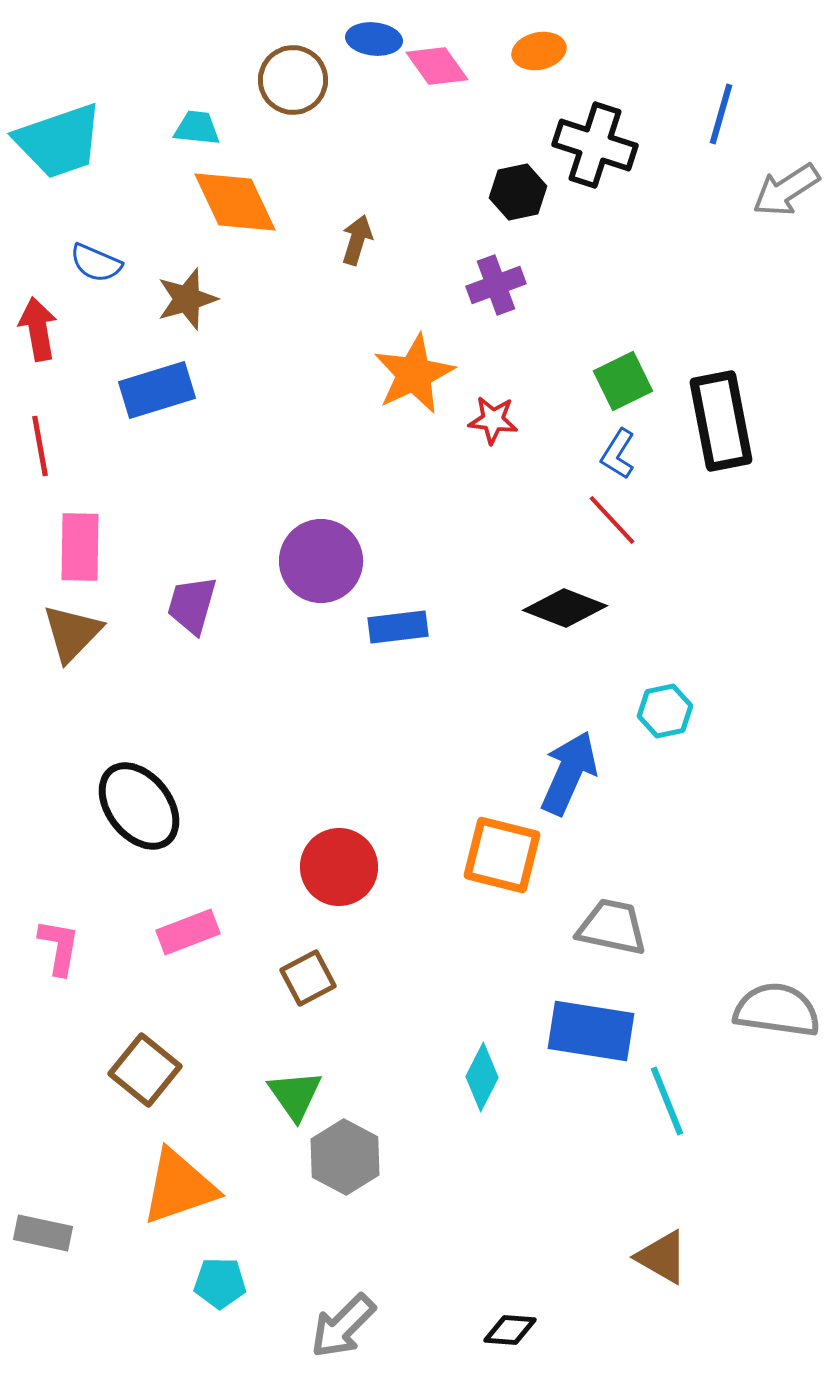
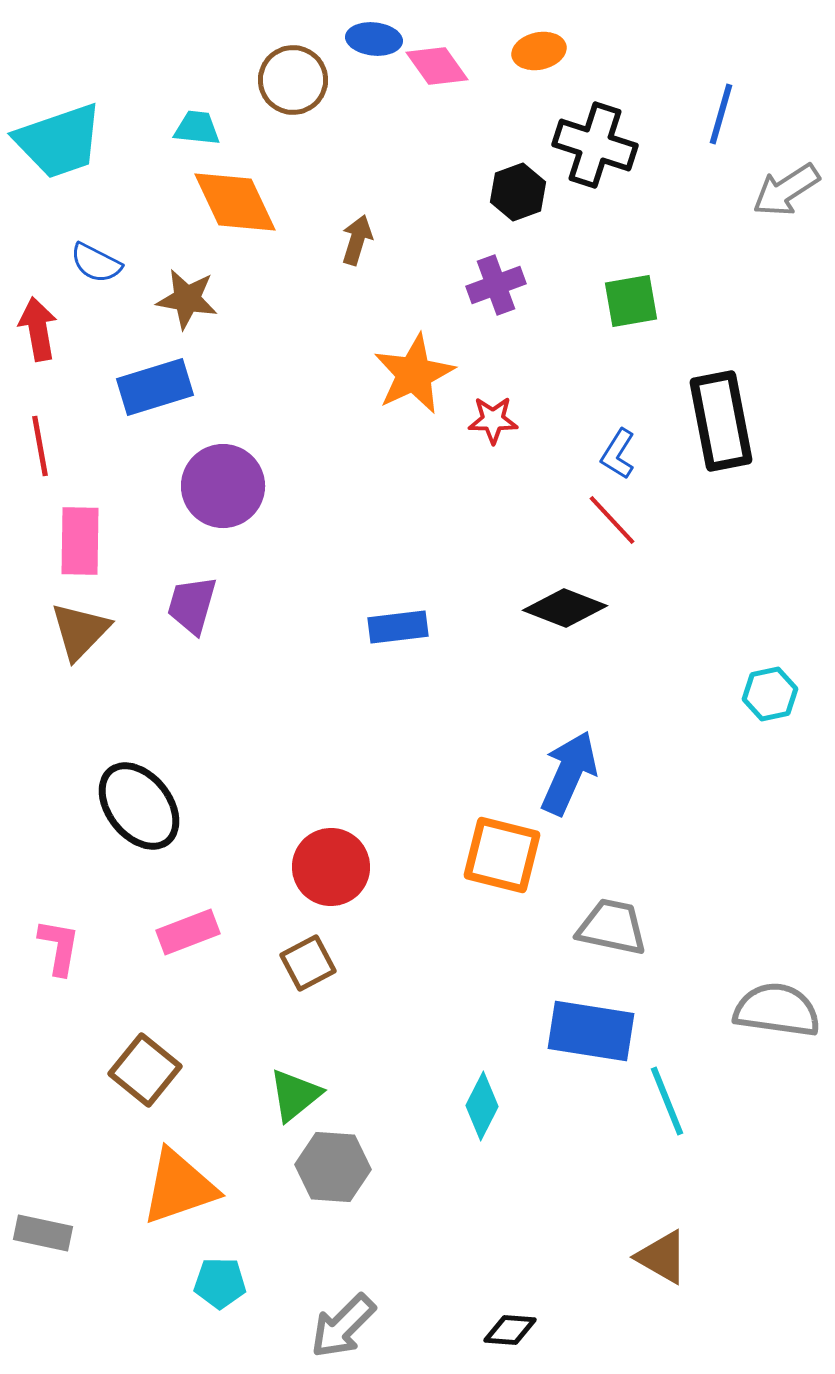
black hexagon at (518, 192): rotated 8 degrees counterclockwise
blue semicircle at (96, 263): rotated 4 degrees clockwise
brown star at (187, 299): rotated 26 degrees clockwise
green square at (623, 381): moved 8 px right, 80 px up; rotated 16 degrees clockwise
blue rectangle at (157, 390): moved 2 px left, 3 px up
red star at (493, 420): rotated 6 degrees counterclockwise
pink rectangle at (80, 547): moved 6 px up
purple circle at (321, 561): moved 98 px left, 75 px up
brown triangle at (72, 633): moved 8 px right, 2 px up
cyan hexagon at (665, 711): moved 105 px right, 17 px up
red circle at (339, 867): moved 8 px left
brown square at (308, 978): moved 15 px up
cyan diamond at (482, 1077): moved 29 px down
green triangle at (295, 1095): rotated 26 degrees clockwise
gray hexagon at (345, 1157): moved 12 px left, 10 px down; rotated 24 degrees counterclockwise
